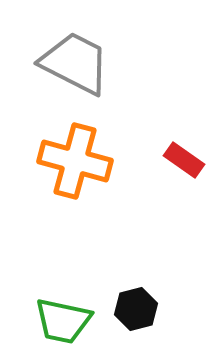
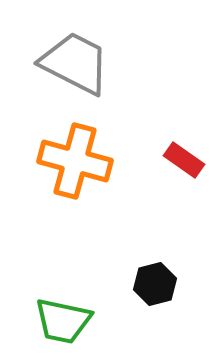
black hexagon: moved 19 px right, 25 px up
